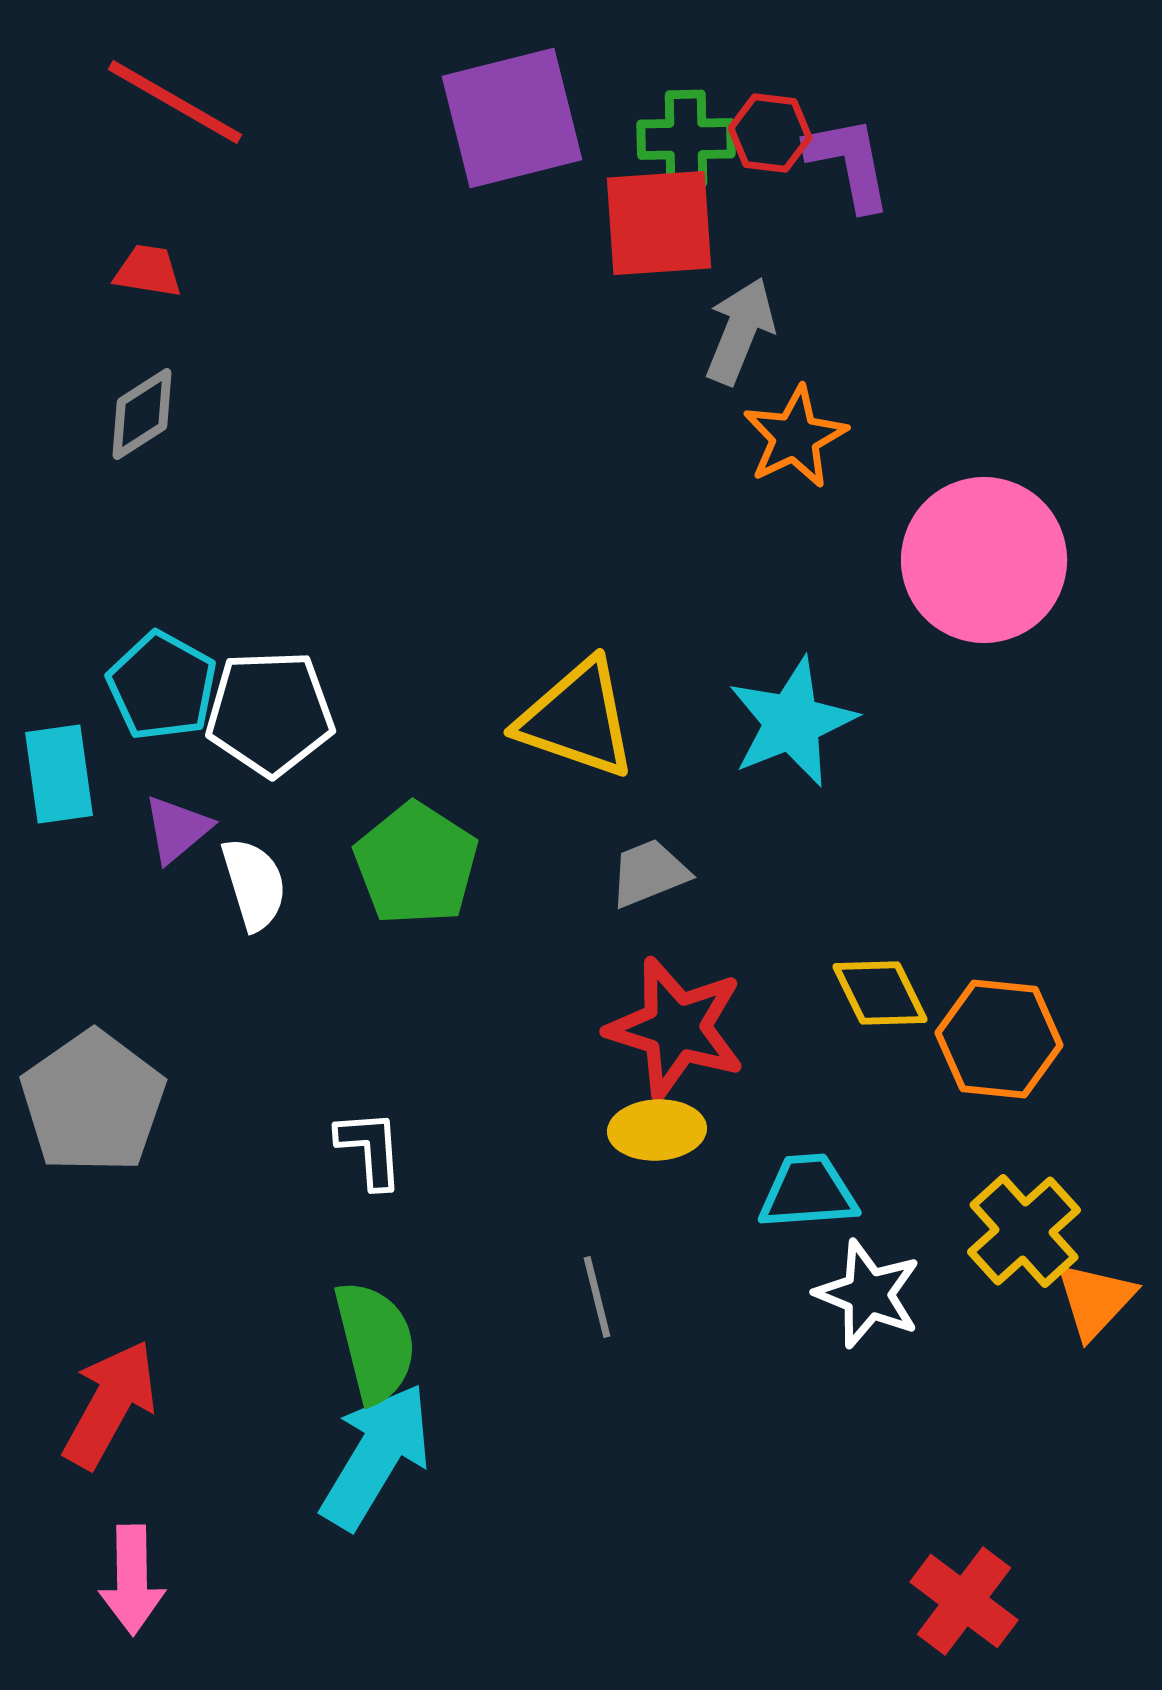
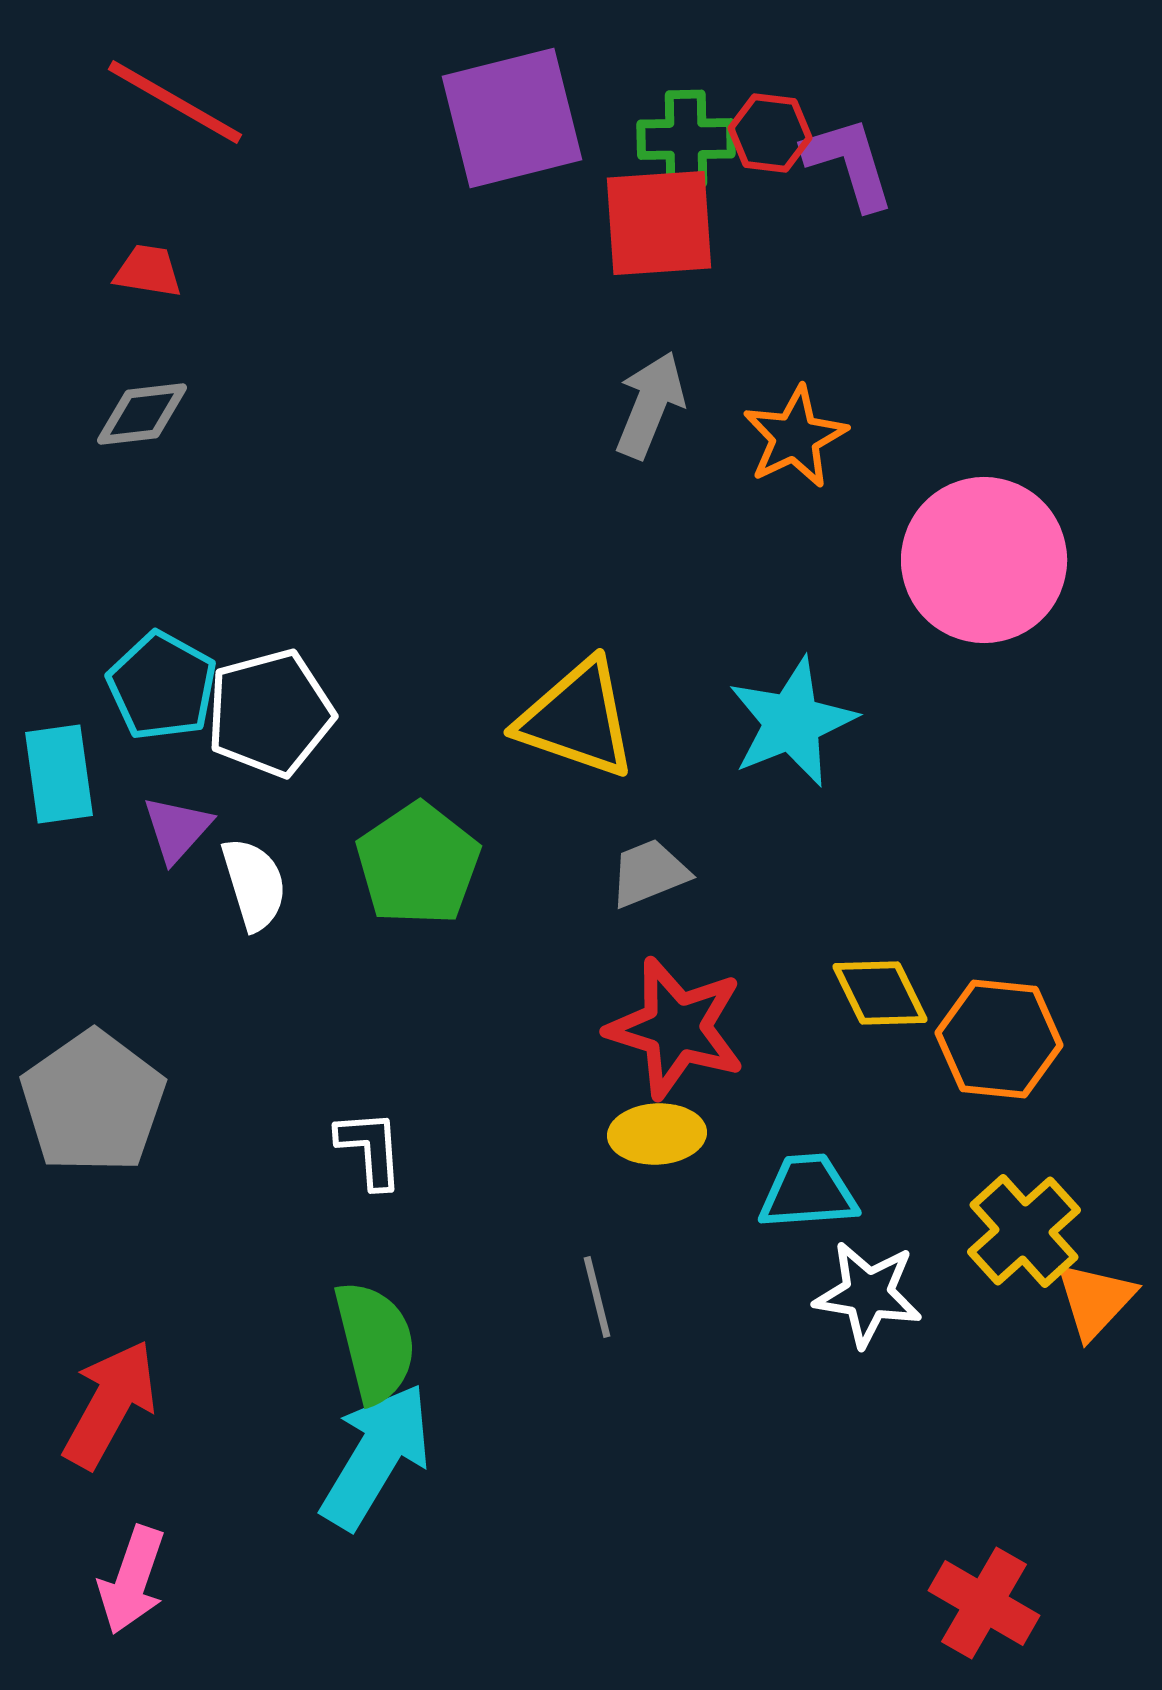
purple L-shape: rotated 6 degrees counterclockwise
gray arrow: moved 90 px left, 74 px down
gray diamond: rotated 26 degrees clockwise
white pentagon: rotated 13 degrees counterclockwise
purple triangle: rotated 8 degrees counterclockwise
green pentagon: moved 2 px right; rotated 5 degrees clockwise
yellow ellipse: moved 4 px down
white star: rotated 13 degrees counterclockwise
pink arrow: rotated 20 degrees clockwise
red cross: moved 20 px right, 2 px down; rotated 7 degrees counterclockwise
